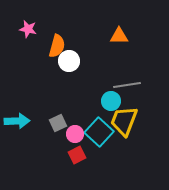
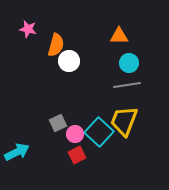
orange semicircle: moved 1 px left, 1 px up
cyan circle: moved 18 px right, 38 px up
cyan arrow: moved 31 px down; rotated 25 degrees counterclockwise
